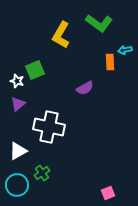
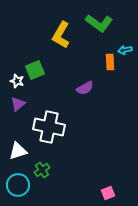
white triangle: rotated 12 degrees clockwise
green cross: moved 3 px up
cyan circle: moved 1 px right
